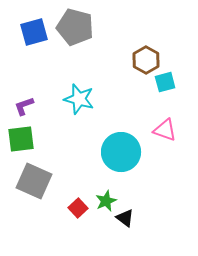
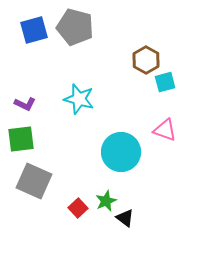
blue square: moved 2 px up
purple L-shape: moved 1 px right, 2 px up; rotated 135 degrees counterclockwise
